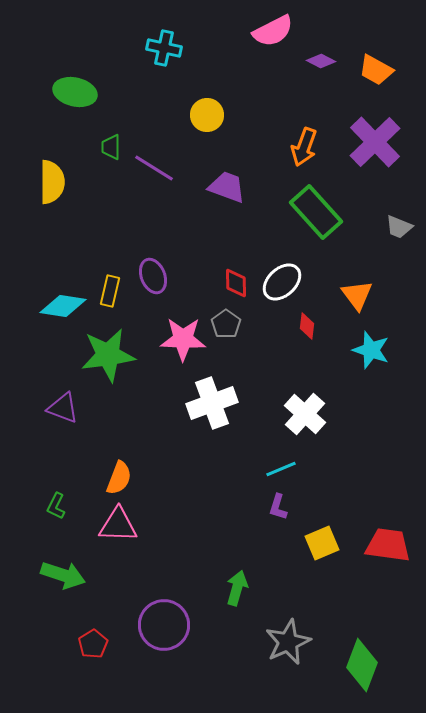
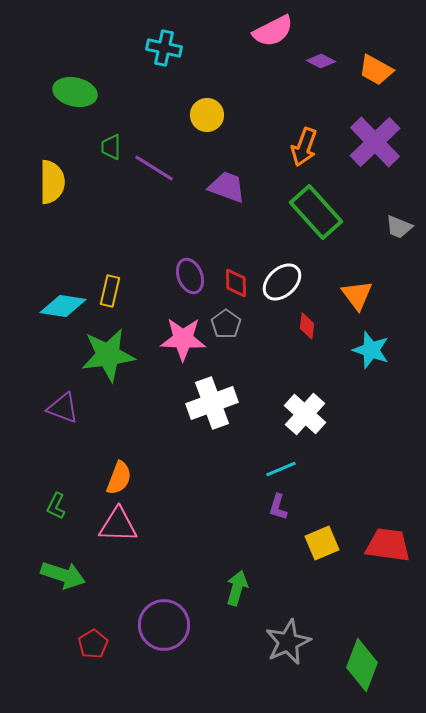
purple ellipse at (153, 276): moved 37 px right
